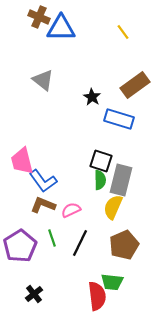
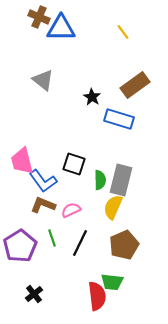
black square: moved 27 px left, 3 px down
